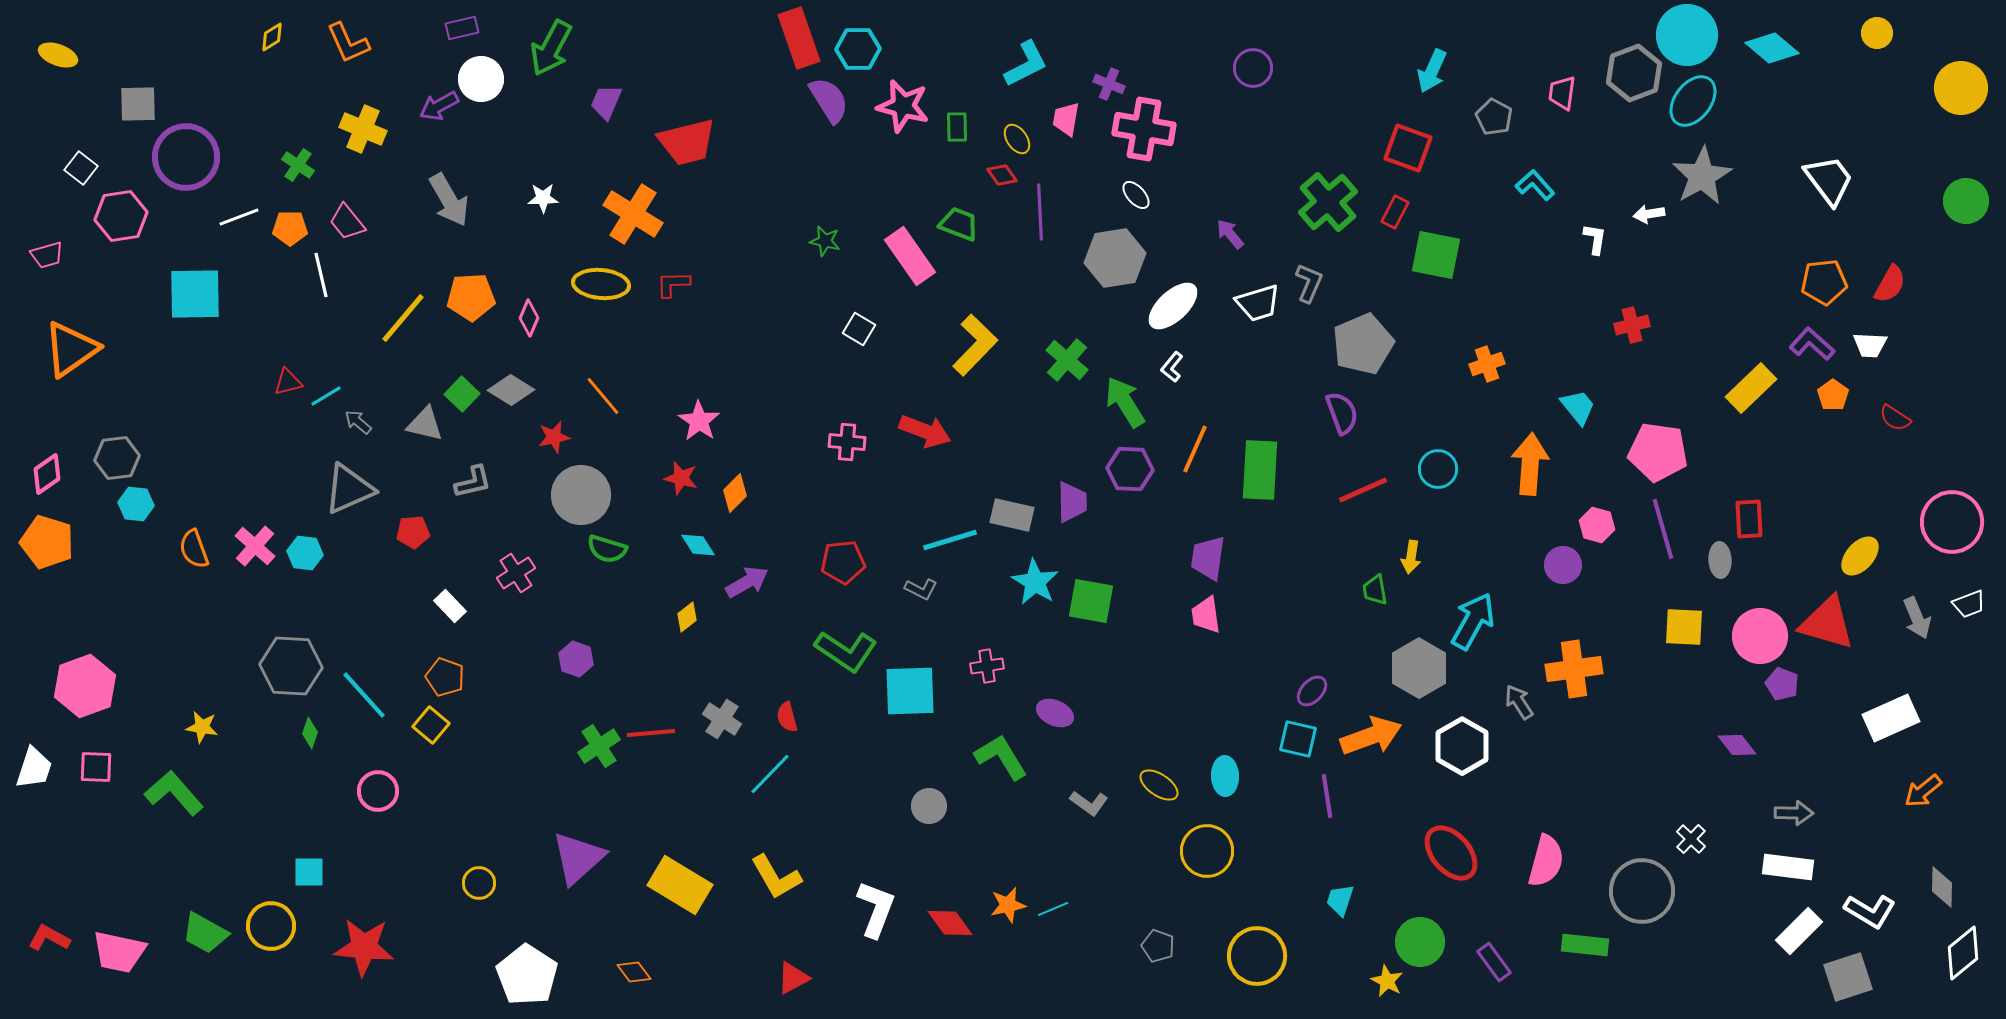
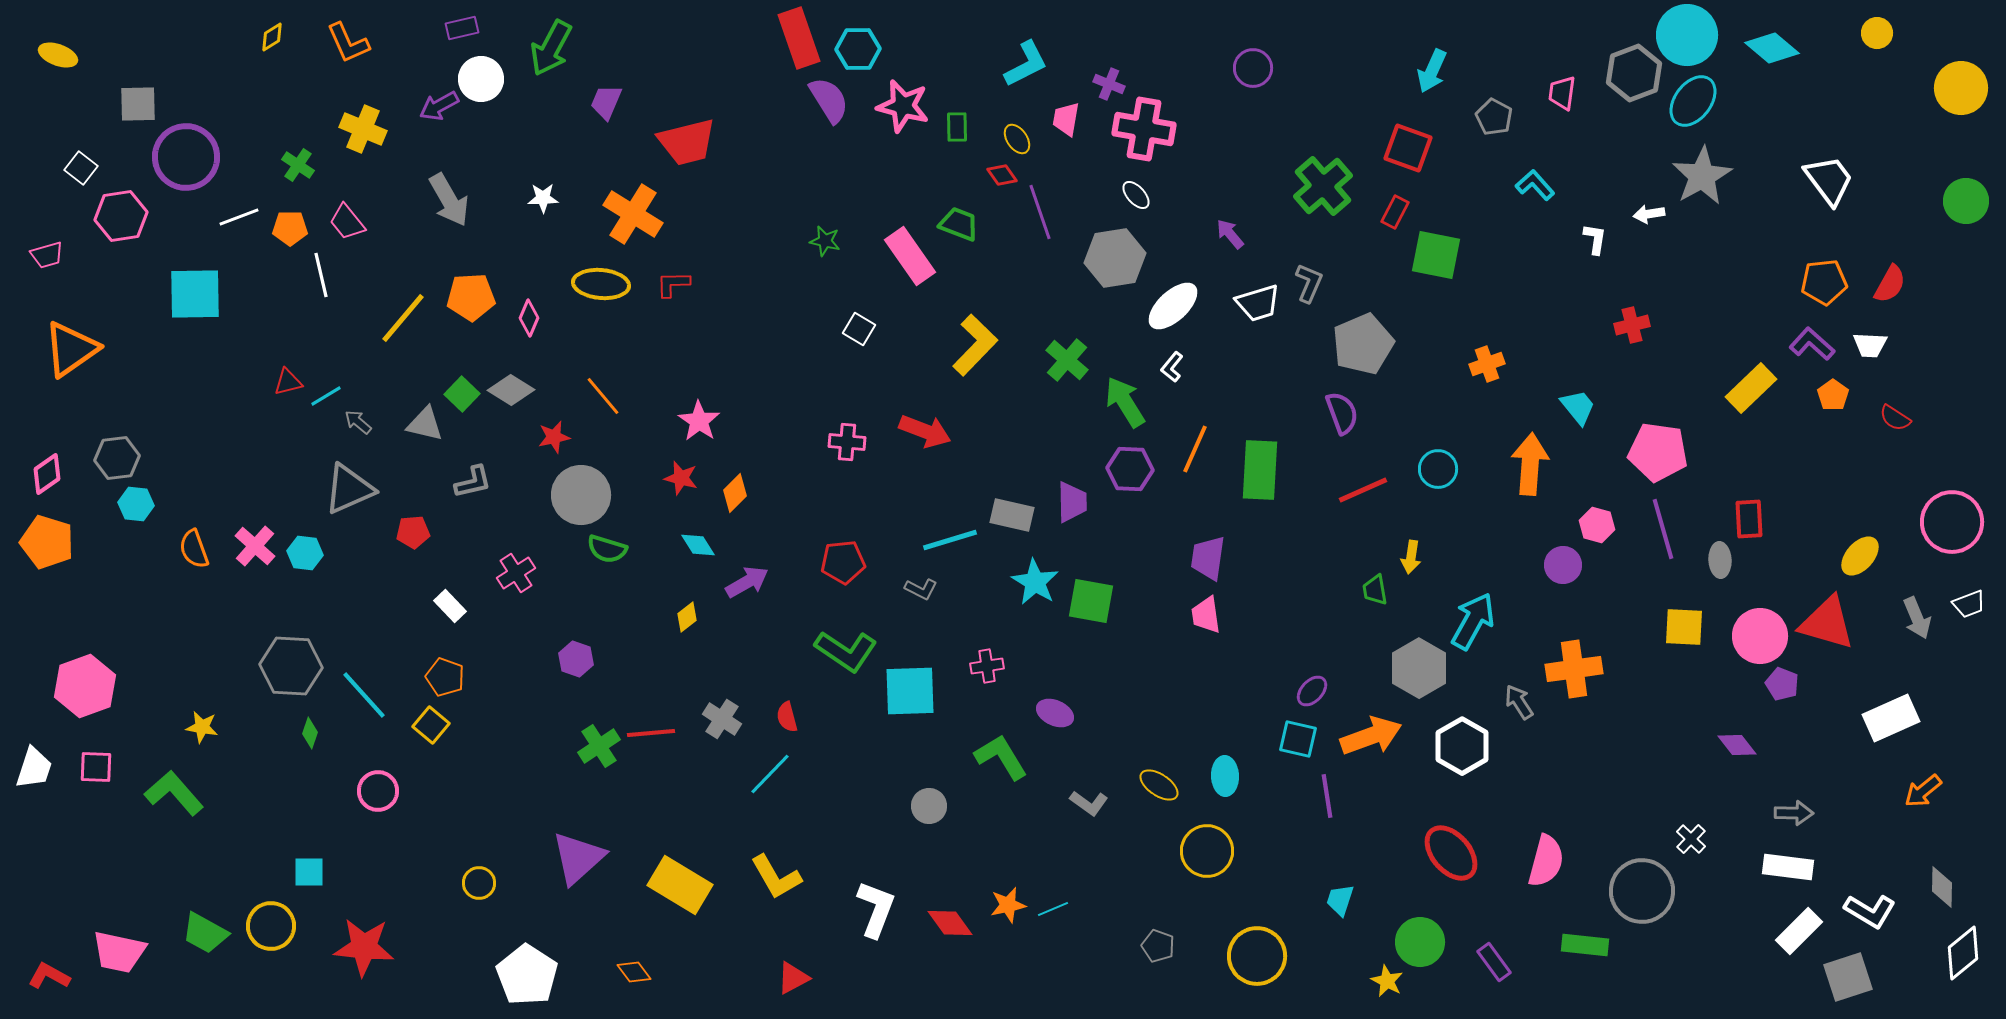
green cross at (1328, 202): moved 5 px left, 16 px up
purple line at (1040, 212): rotated 16 degrees counterclockwise
red L-shape at (49, 938): moved 38 px down
